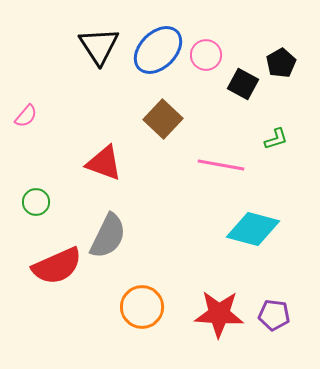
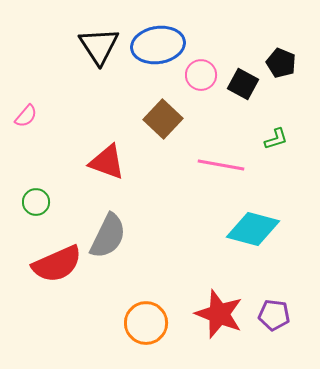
blue ellipse: moved 5 px up; rotated 36 degrees clockwise
pink circle: moved 5 px left, 20 px down
black pentagon: rotated 20 degrees counterclockwise
red triangle: moved 3 px right, 1 px up
red semicircle: moved 2 px up
orange circle: moved 4 px right, 16 px down
red star: rotated 18 degrees clockwise
